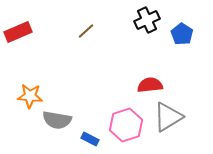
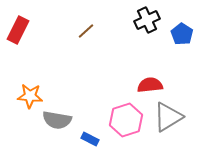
red rectangle: moved 2 px up; rotated 40 degrees counterclockwise
pink hexagon: moved 5 px up
